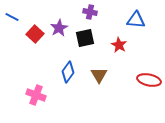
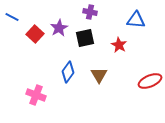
red ellipse: moved 1 px right, 1 px down; rotated 35 degrees counterclockwise
